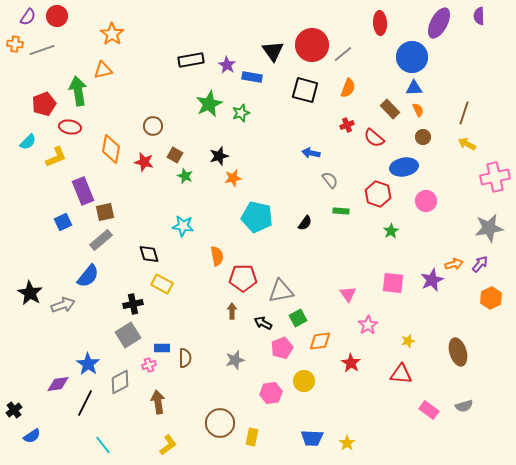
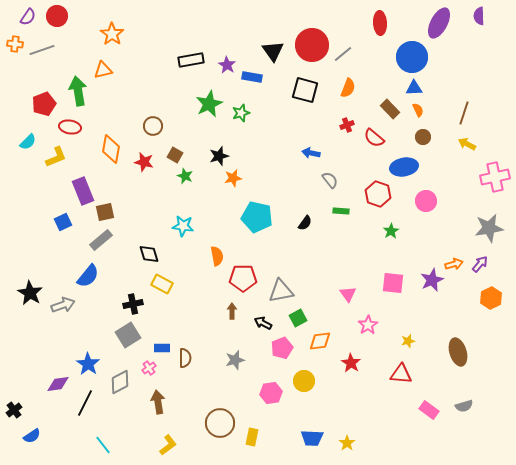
pink cross at (149, 365): moved 3 px down; rotated 16 degrees counterclockwise
